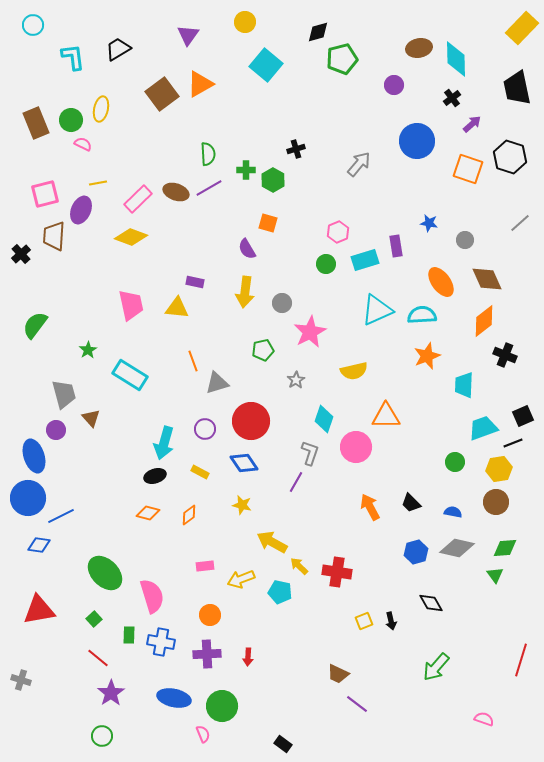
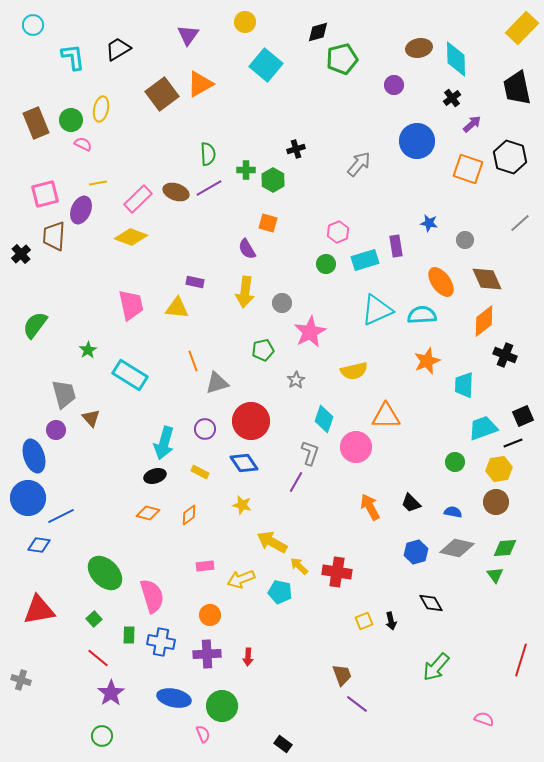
orange star at (427, 356): moved 5 px down
brown trapezoid at (338, 674): moved 4 px right, 1 px down; rotated 135 degrees counterclockwise
